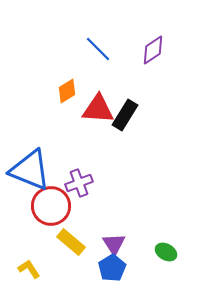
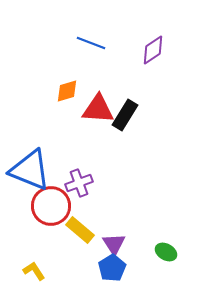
blue line: moved 7 px left, 6 px up; rotated 24 degrees counterclockwise
orange diamond: rotated 15 degrees clockwise
yellow rectangle: moved 9 px right, 12 px up
yellow L-shape: moved 5 px right, 2 px down
